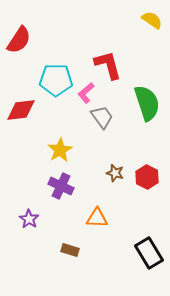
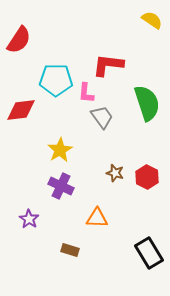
red L-shape: rotated 68 degrees counterclockwise
pink L-shape: rotated 45 degrees counterclockwise
